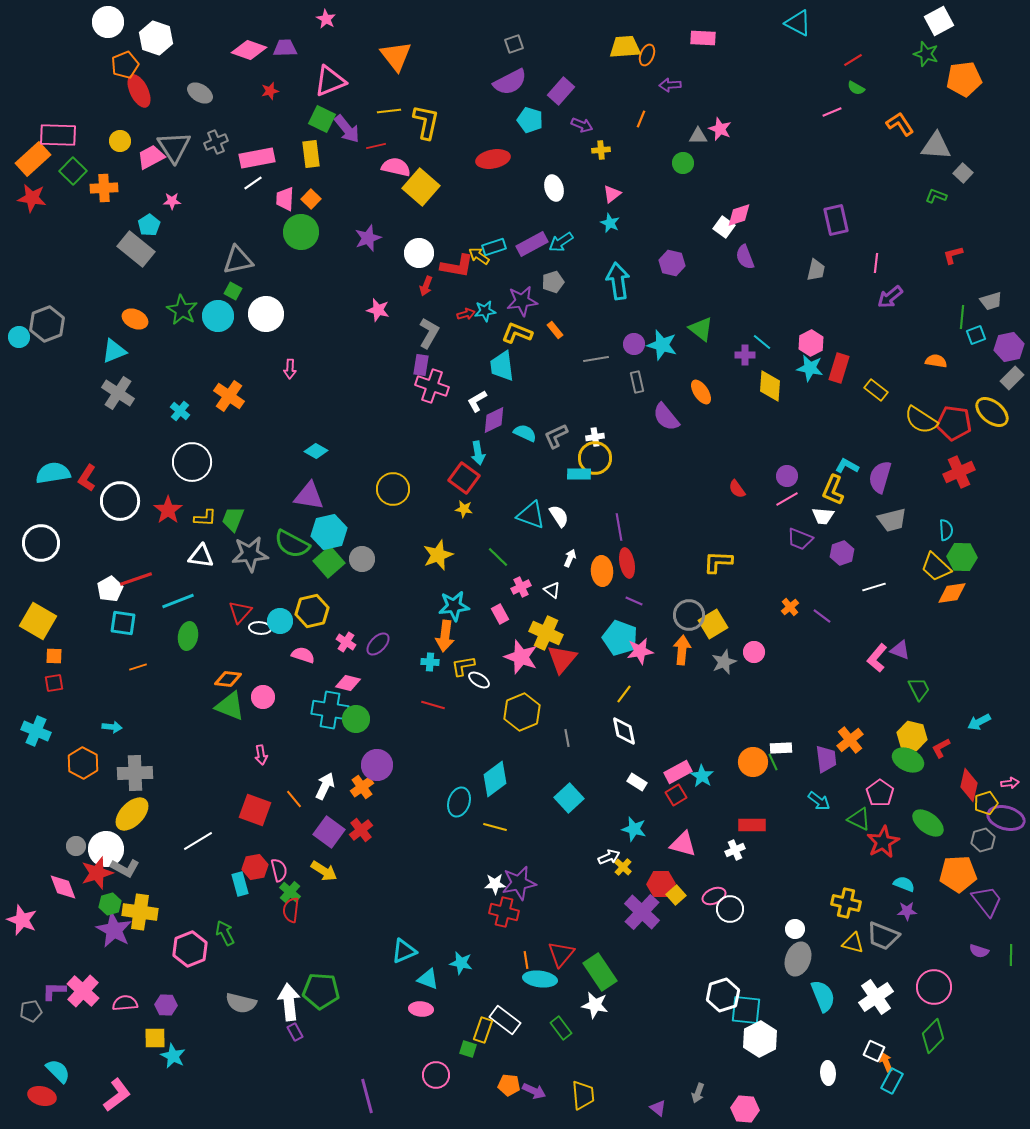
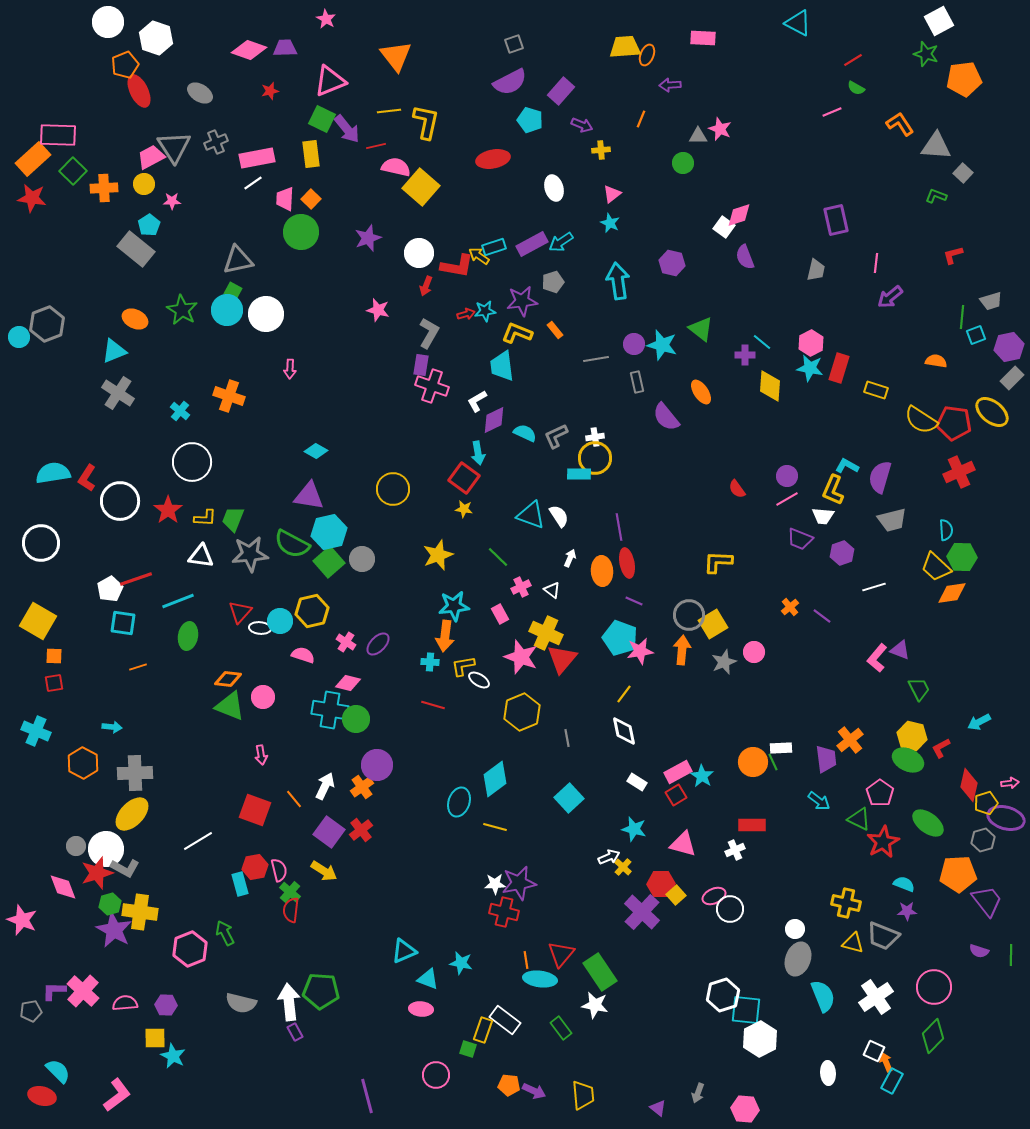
yellow circle at (120, 141): moved 24 px right, 43 px down
cyan circle at (218, 316): moved 9 px right, 6 px up
yellow rectangle at (876, 390): rotated 20 degrees counterclockwise
orange cross at (229, 396): rotated 16 degrees counterclockwise
